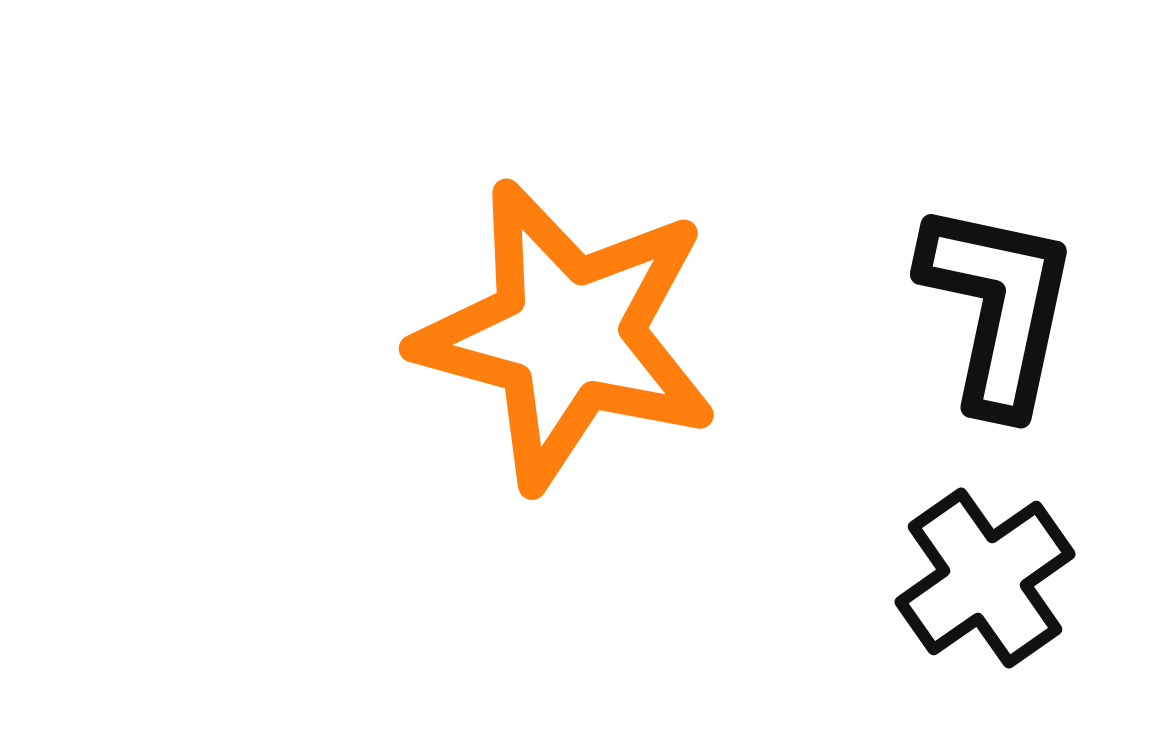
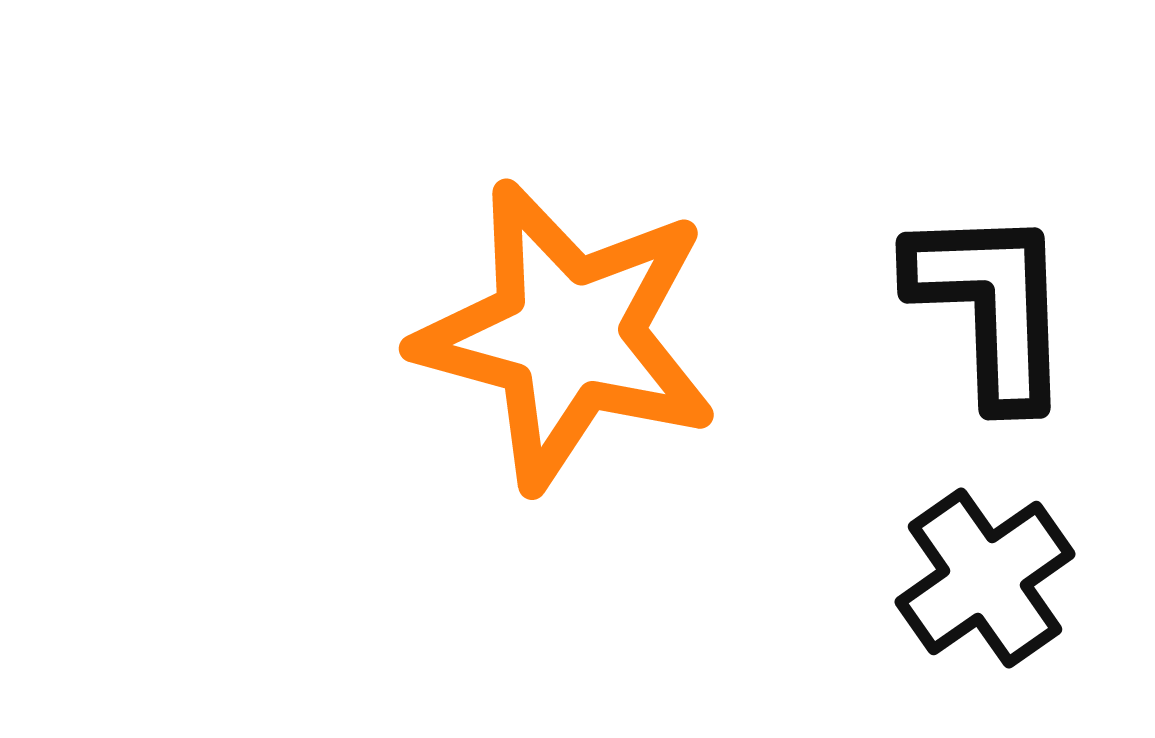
black L-shape: moved 7 px left, 1 px up; rotated 14 degrees counterclockwise
